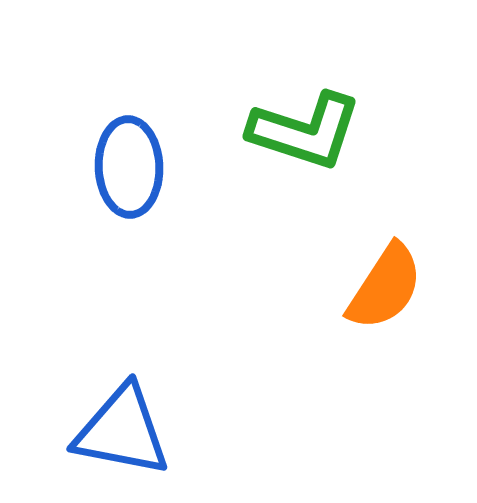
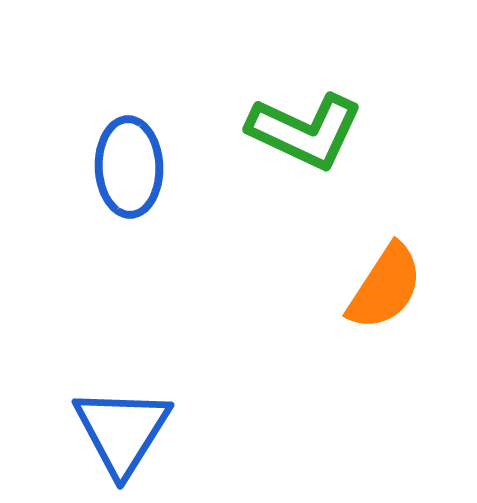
green L-shape: rotated 7 degrees clockwise
blue triangle: rotated 51 degrees clockwise
